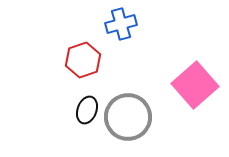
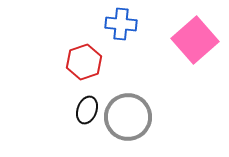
blue cross: rotated 20 degrees clockwise
red hexagon: moved 1 px right, 2 px down
pink square: moved 45 px up
